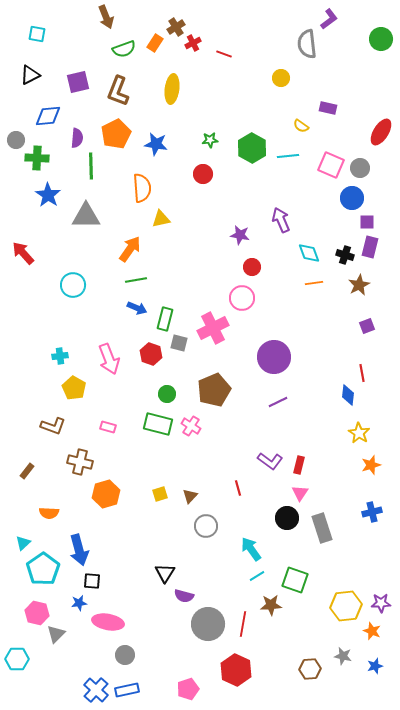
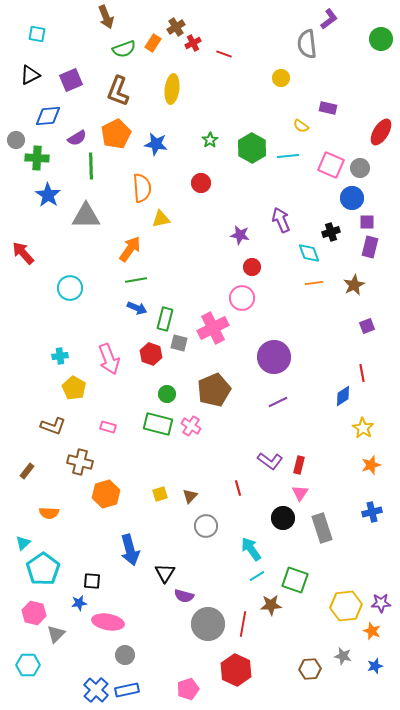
orange rectangle at (155, 43): moved 2 px left
purple square at (78, 82): moved 7 px left, 2 px up; rotated 10 degrees counterclockwise
purple semicircle at (77, 138): rotated 54 degrees clockwise
green star at (210, 140): rotated 28 degrees counterclockwise
red circle at (203, 174): moved 2 px left, 9 px down
black cross at (345, 255): moved 14 px left, 23 px up; rotated 36 degrees counterclockwise
cyan circle at (73, 285): moved 3 px left, 3 px down
brown star at (359, 285): moved 5 px left
blue diamond at (348, 395): moved 5 px left, 1 px down; rotated 50 degrees clockwise
yellow star at (359, 433): moved 4 px right, 5 px up
black circle at (287, 518): moved 4 px left
blue arrow at (79, 550): moved 51 px right
pink hexagon at (37, 613): moved 3 px left
cyan hexagon at (17, 659): moved 11 px right, 6 px down
